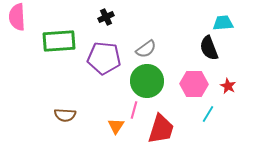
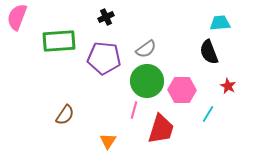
pink semicircle: rotated 24 degrees clockwise
cyan trapezoid: moved 3 px left
black semicircle: moved 4 px down
pink hexagon: moved 12 px left, 6 px down
brown semicircle: rotated 60 degrees counterclockwise
orange triangle: moved 8 px left, 15 px down
